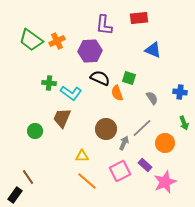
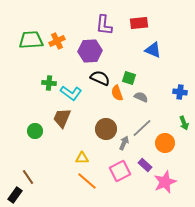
red rectangle: moved 5 px down
green trapezoid: rotated 140 degrees clockwise
gray semicircle: moved 11 px left, 1 px up; rotated 32 degrees counterclockwise
yellow triangle: moved 2 px down
